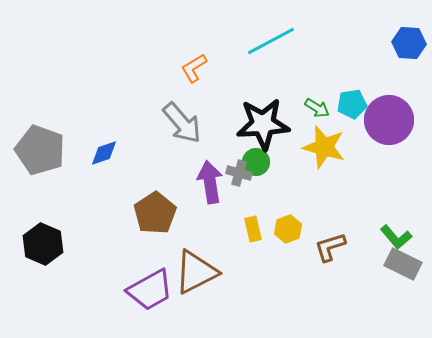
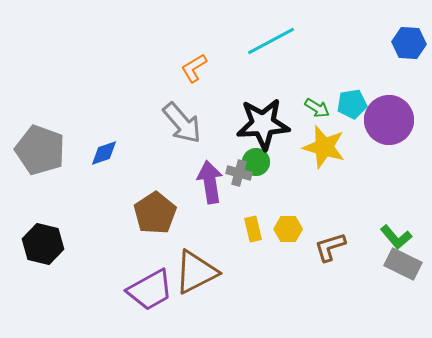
yellow hexagon: rotated 20 degrees clockwise
black hexagon: rotated 9 degrees counterclockwise
